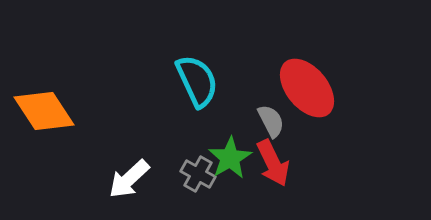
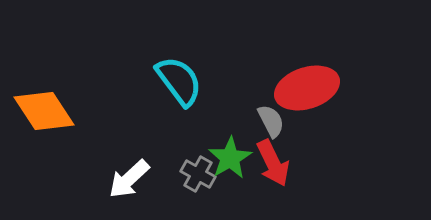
cyan semicircle: moved 18 px left; rotated 12 degrees counterclockwise
red ellipse: rotated 68 degrees counterclockwise
